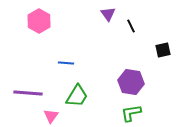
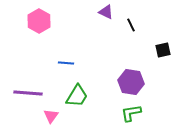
purple triangle: moved 2 px left, 2 px up; rotated 28 degrees counterclockwise
black line: moved 1 px up
